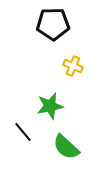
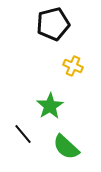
black pentagon: rotated 12 degrees counterclockwise
green star: rotated 20 degrees counterclockwise
black line: moved 2 px down
